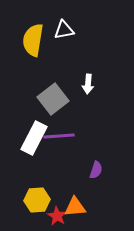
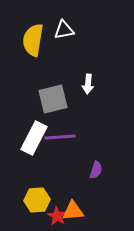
gray square: rotated 24 degrees clockwise
purple line: moved 1 px right, 1 px down
orange triangle: moved 2 px left, 4 px down
